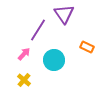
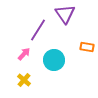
purple triangle: moved 1 px right
orange rectangle: rotated 16 degrees counterclockwise
